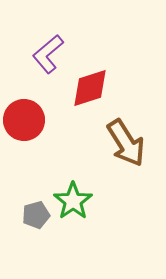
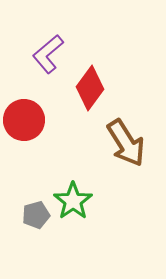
red diamond: rotated 36 degrees counterclockwise
